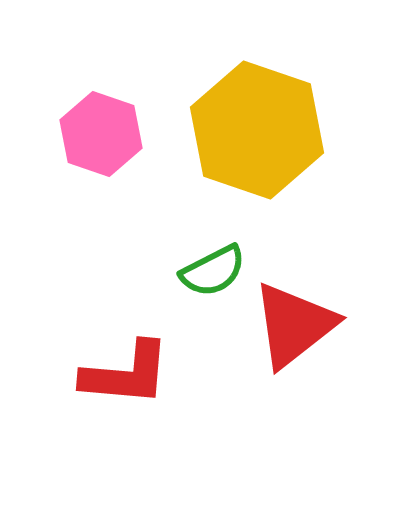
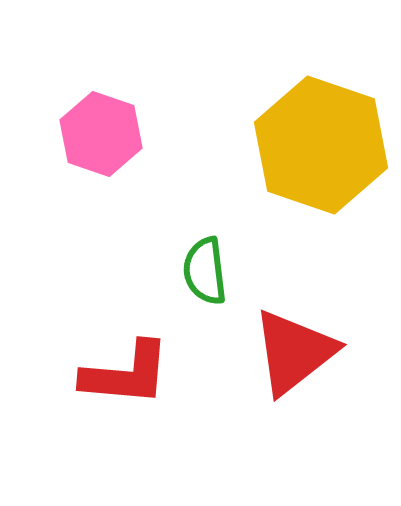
yellow hexagon: moved 64 px right, 15 px down
green semicircle: moved 8 px left; rotated 110 degrees clockwise
red triangle: moved 27 px down
